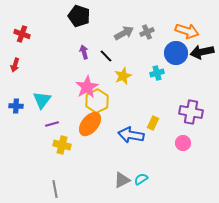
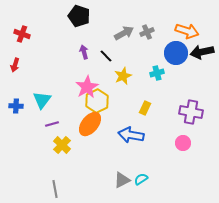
yellow rectangle: moved 8 px left, 15 px up
yellow cross: rotated 30 degrees clockwise
